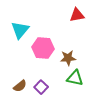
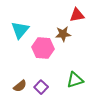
brown star: moved 5 px left, 24 px up
green triangle: moved 2 px down; rotated 30 degrees counterclockwise
